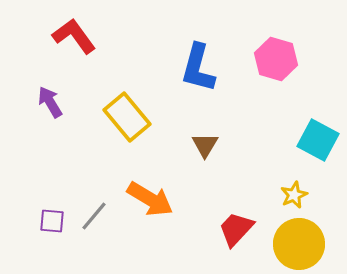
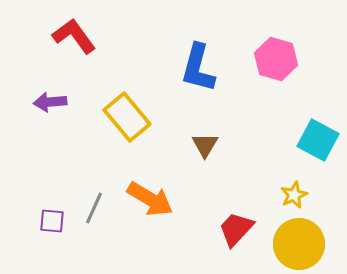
purple arrow: rotated 64 degrees counterclockwise
gray line: moved 8 px up; rotated 16 degrees counterclockwise
